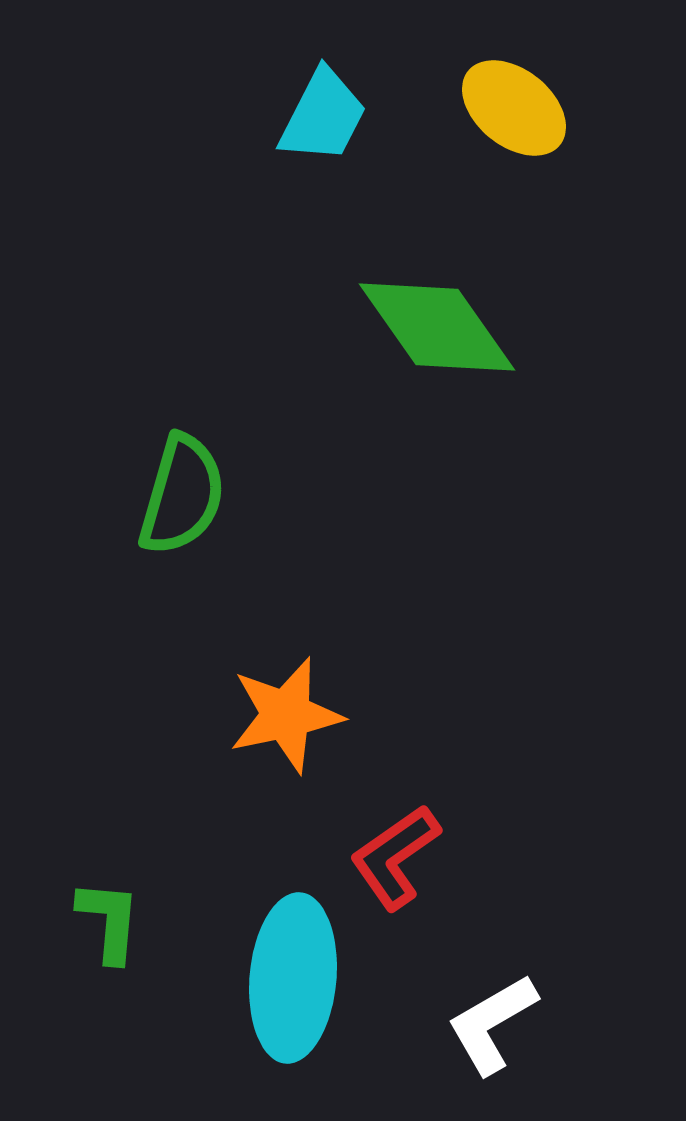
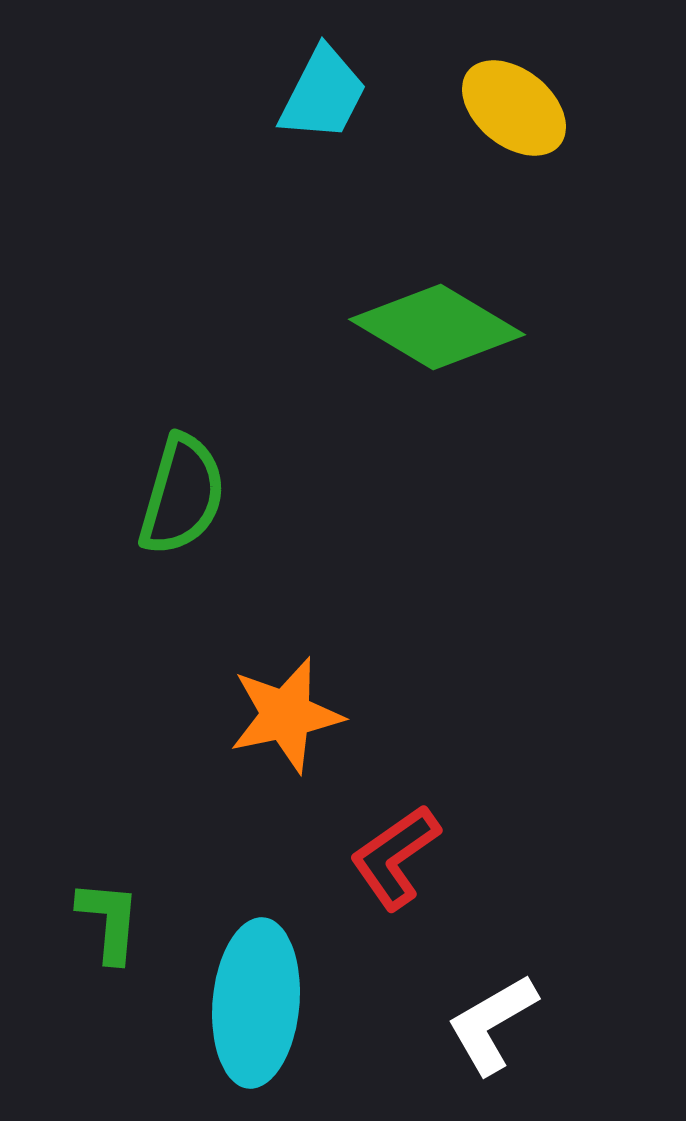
cyan trapezoid: moved 22 px up
green diamond: rotated 24 degrees counterclockwise
cyan ellipse: moved 37 px left, 25 px down
